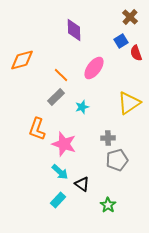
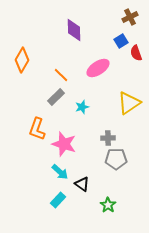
brown cross: rotated 21 degrees clockwise
orange diamond: rotated 45 degrees counterclockwise
pink ellipse: moved 4 px right; rotated 20 degrees clockwise
gray pentagon: moved 1 px left, 1 px up; rotated 15 degrees clockwise
